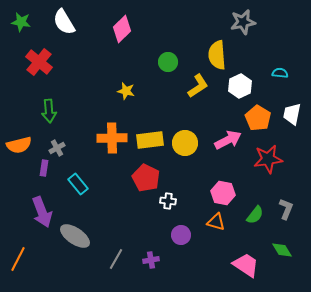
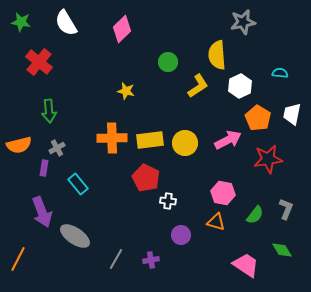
white semicircle: moved 2 px right, 1 px down
